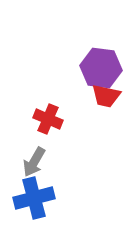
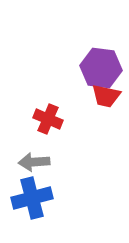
gray arrow: rotated 56 degrees clockwise
blue cross: moved 2 px left
